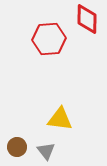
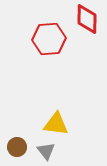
yellow triangle: moved 4 px left, 5 px down
